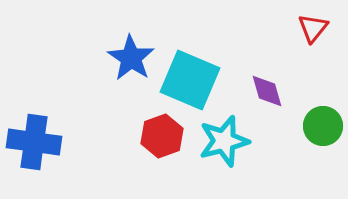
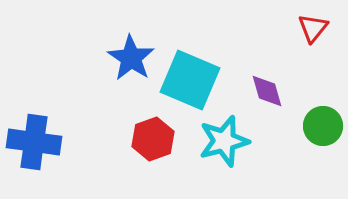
red hexagon: moved 9 px left, 3 px down
